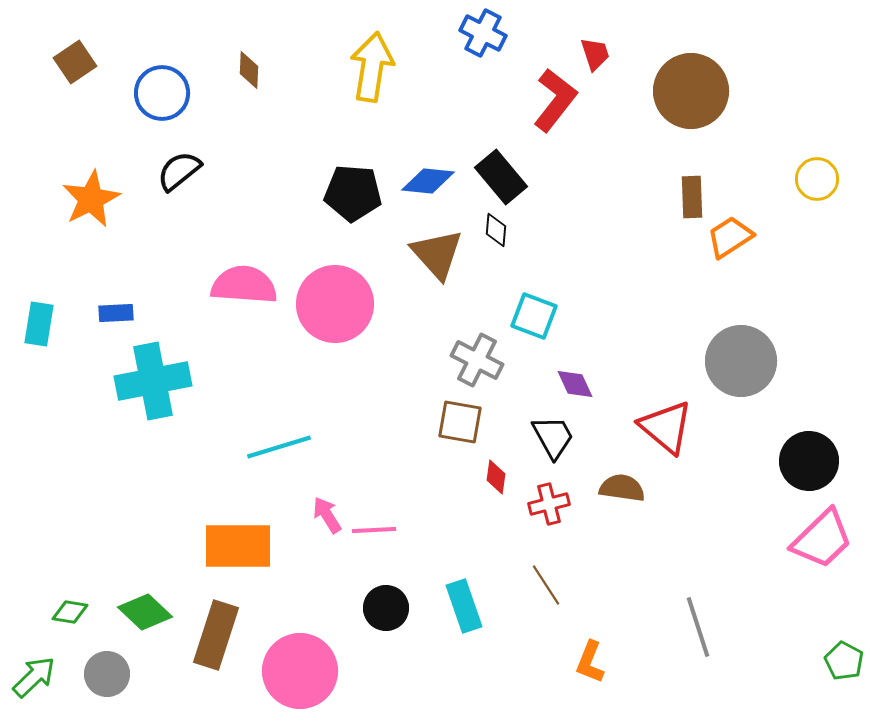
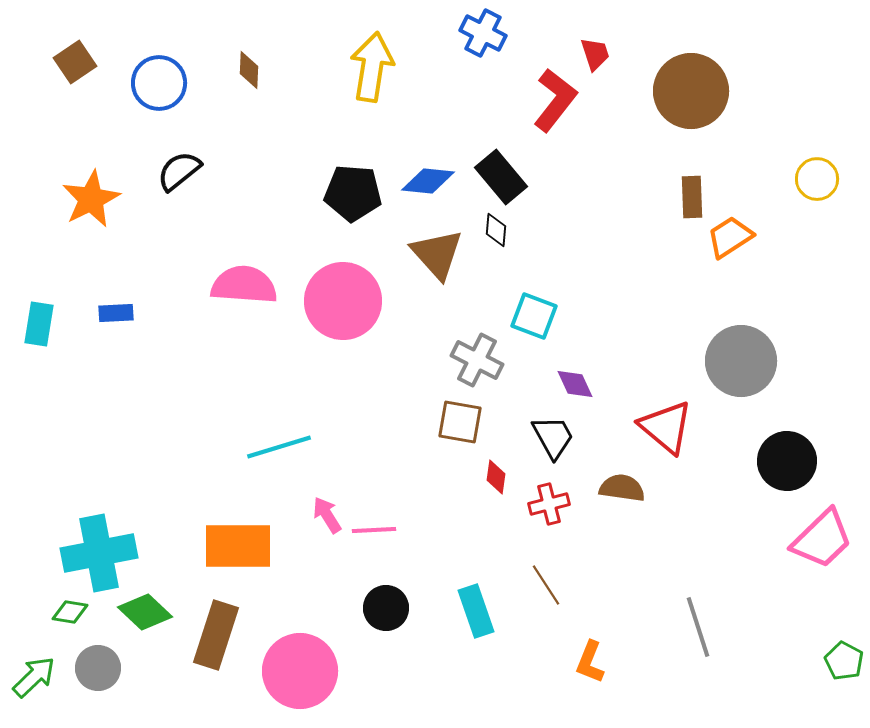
blue circle at (162, 93): moved 3 px left, 10 px up
pink circle at (335, 304): moved 8 px right, 3 px up
cyan cross at (153, 381): moved 54 px left, 172 px down
black circle at (809, 461): moved 22 px left
cyan rectangle at (464, 606): moved 12 px right, 5 px down
gray circle at (107, 674): moved 9 px left, 6 px up
